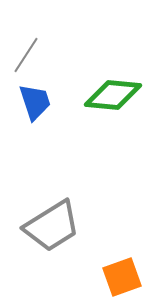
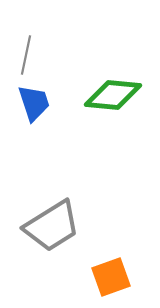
gray line: rotated 21 degrees counterclockwise
blue trapezoid: moved 1 px left, 1 px down
orange square: moved 11 px left
